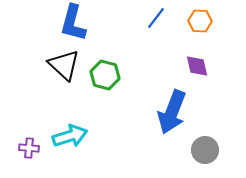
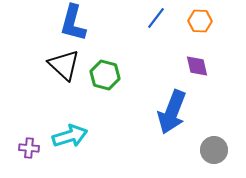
gray circle: moved 9 px right
